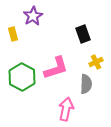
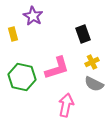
purple star: rotated 12 degrees counterclockwise
yellow cross: moved 4 px left
pink L-shape: moved 1 px right
green hexagon: rotated 16 degrees counterclockwise
gray semicircle: moved 8 px right; rotated 114 degrees clockwise
pink arrow: moved 4 px up
